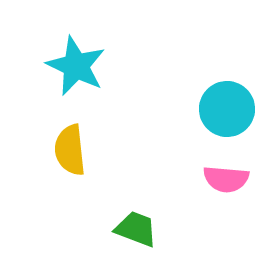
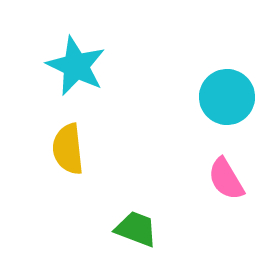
cyan circle: moved 12 px up
yellow semicircle: moved 2 px left, 1 px up
pink semicircle: rotated 54 degrees clockwise
